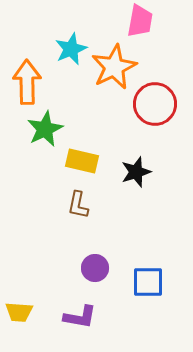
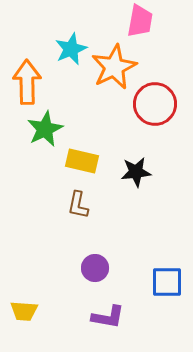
black star: rotated 12 degrees clockwise
blue square: moved 19 px right
yellow trapezoid: moved 5 px right, 1 px up
purple L-shape: moved 28 px right
